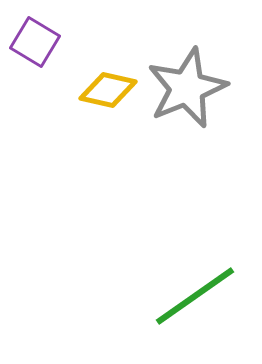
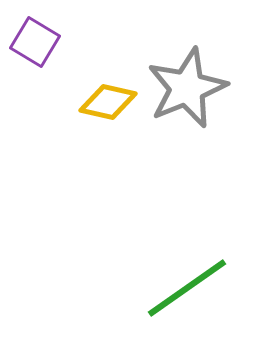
yellow diamond: moved 12 px down
green line: moved 8 px left, 8 px up
